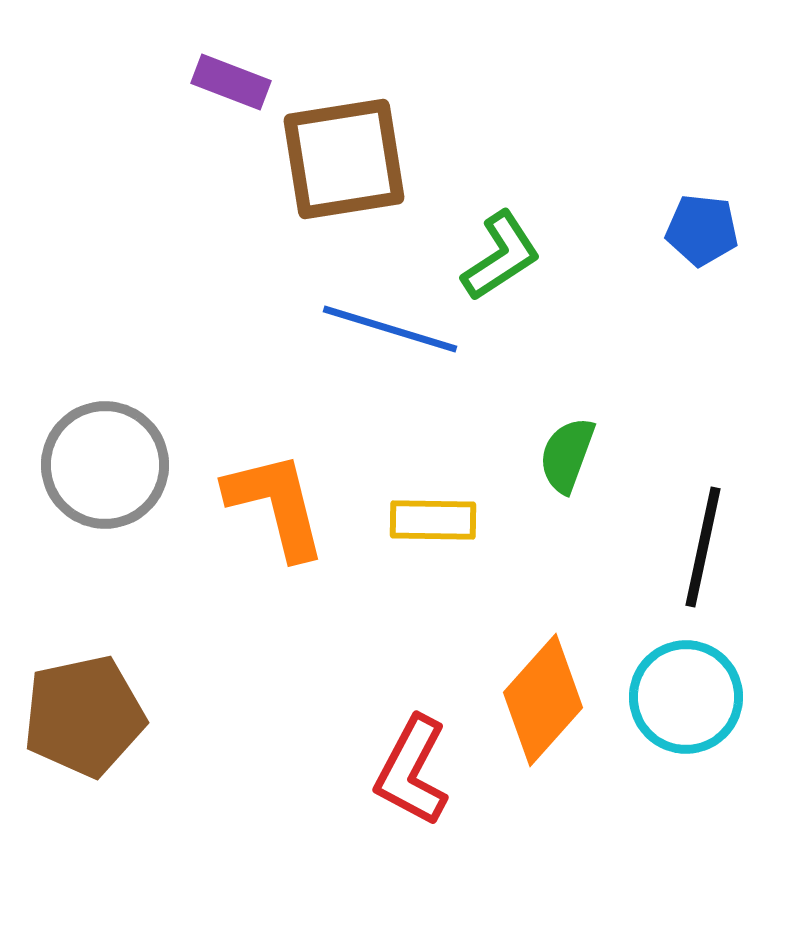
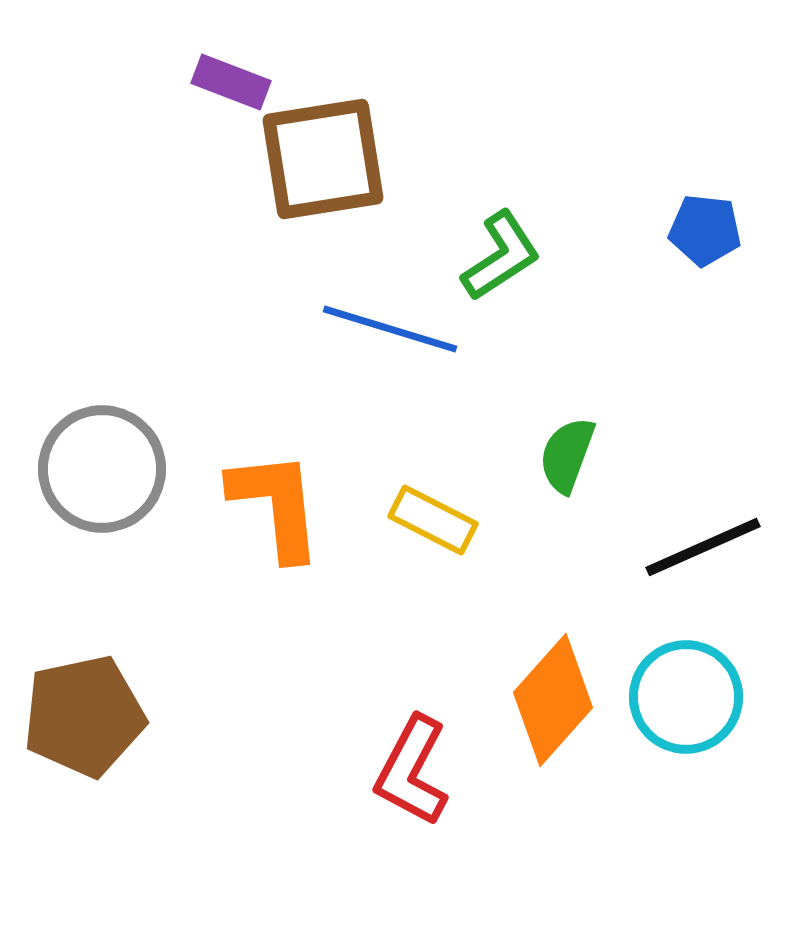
brown square: moved 21 px left
blue pentagon: moved 3 px right
gray circle: moved 3 px left, 4 px down
orange L-shape: rotated 8 degrees clockwise
yellow rectangle: rotated 26 degrees clockwise
black line: rotated 54 degrees clockwise
orange diamond: moved 10 px right
